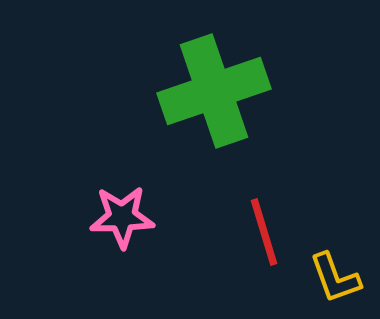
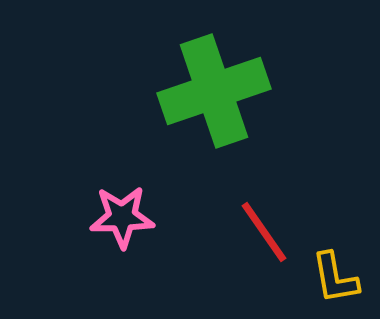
red line: rotated 18 degrees counterclockwise
yellow L-shape: rotated 10 degrees clockwise
